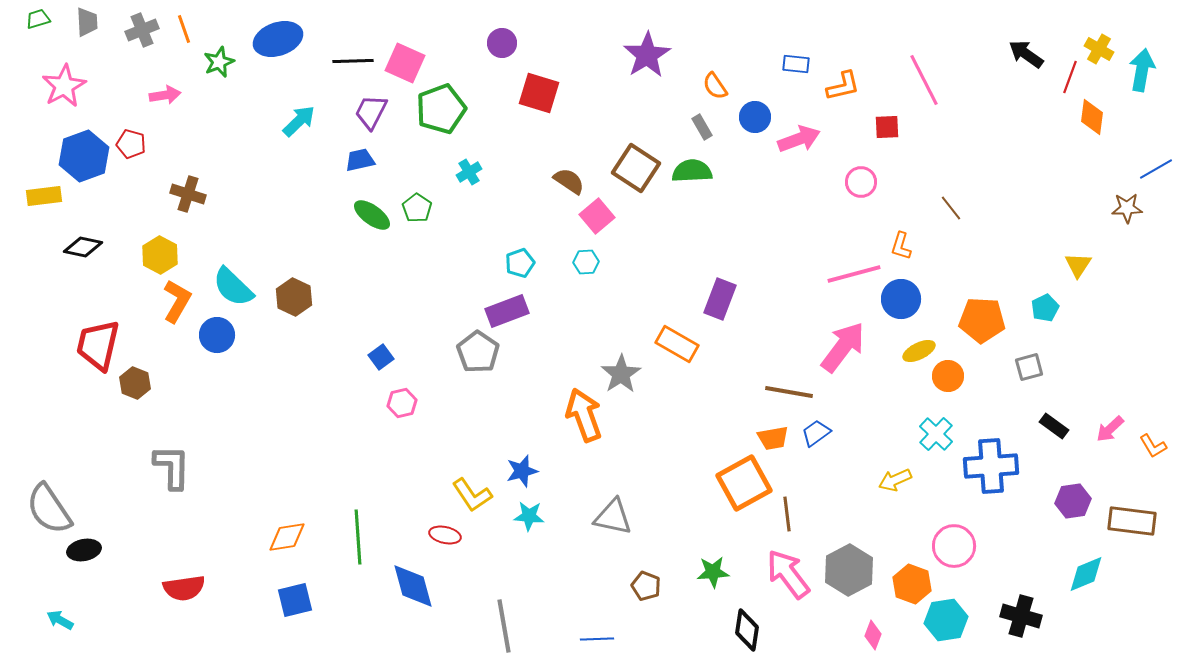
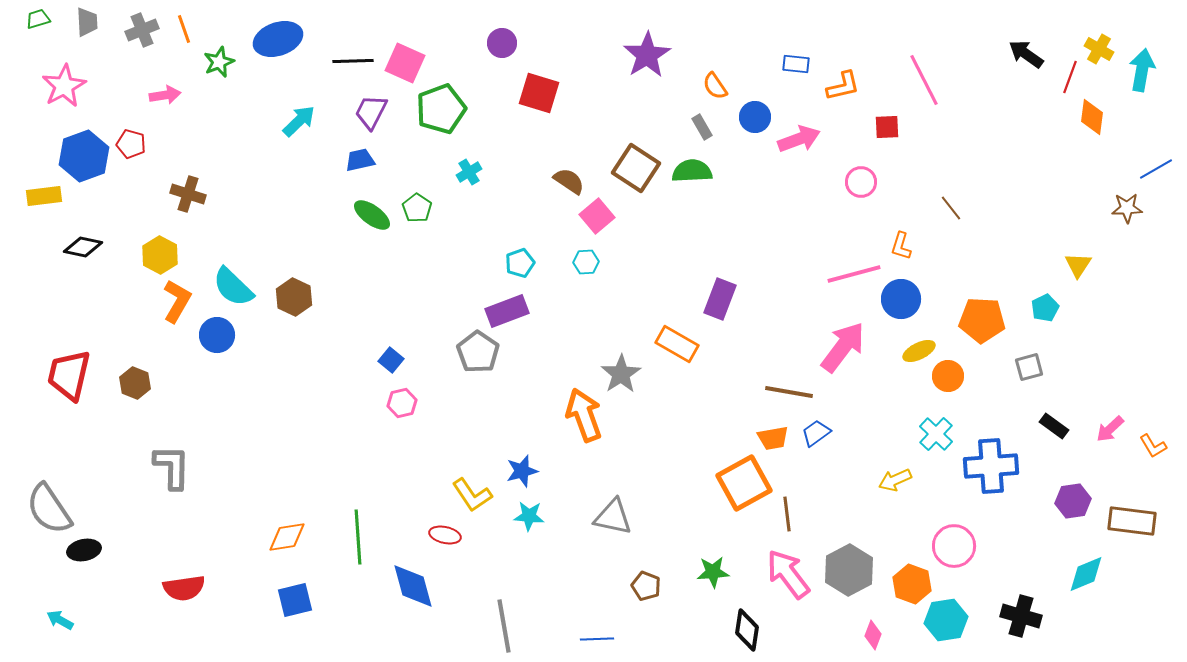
red trapezoid at (98, 345): moved 29 px left, 30 px down
blue square at (381, 357): moved 10 px right, 3 px down; rotated 15 degrees counterclockwise
